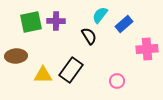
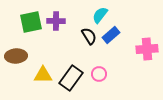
blue rectangle: moved 13 px left, 11 px down
black rectangle: moved 8 px down
pink circle: moved 18 px left, 7 px up
